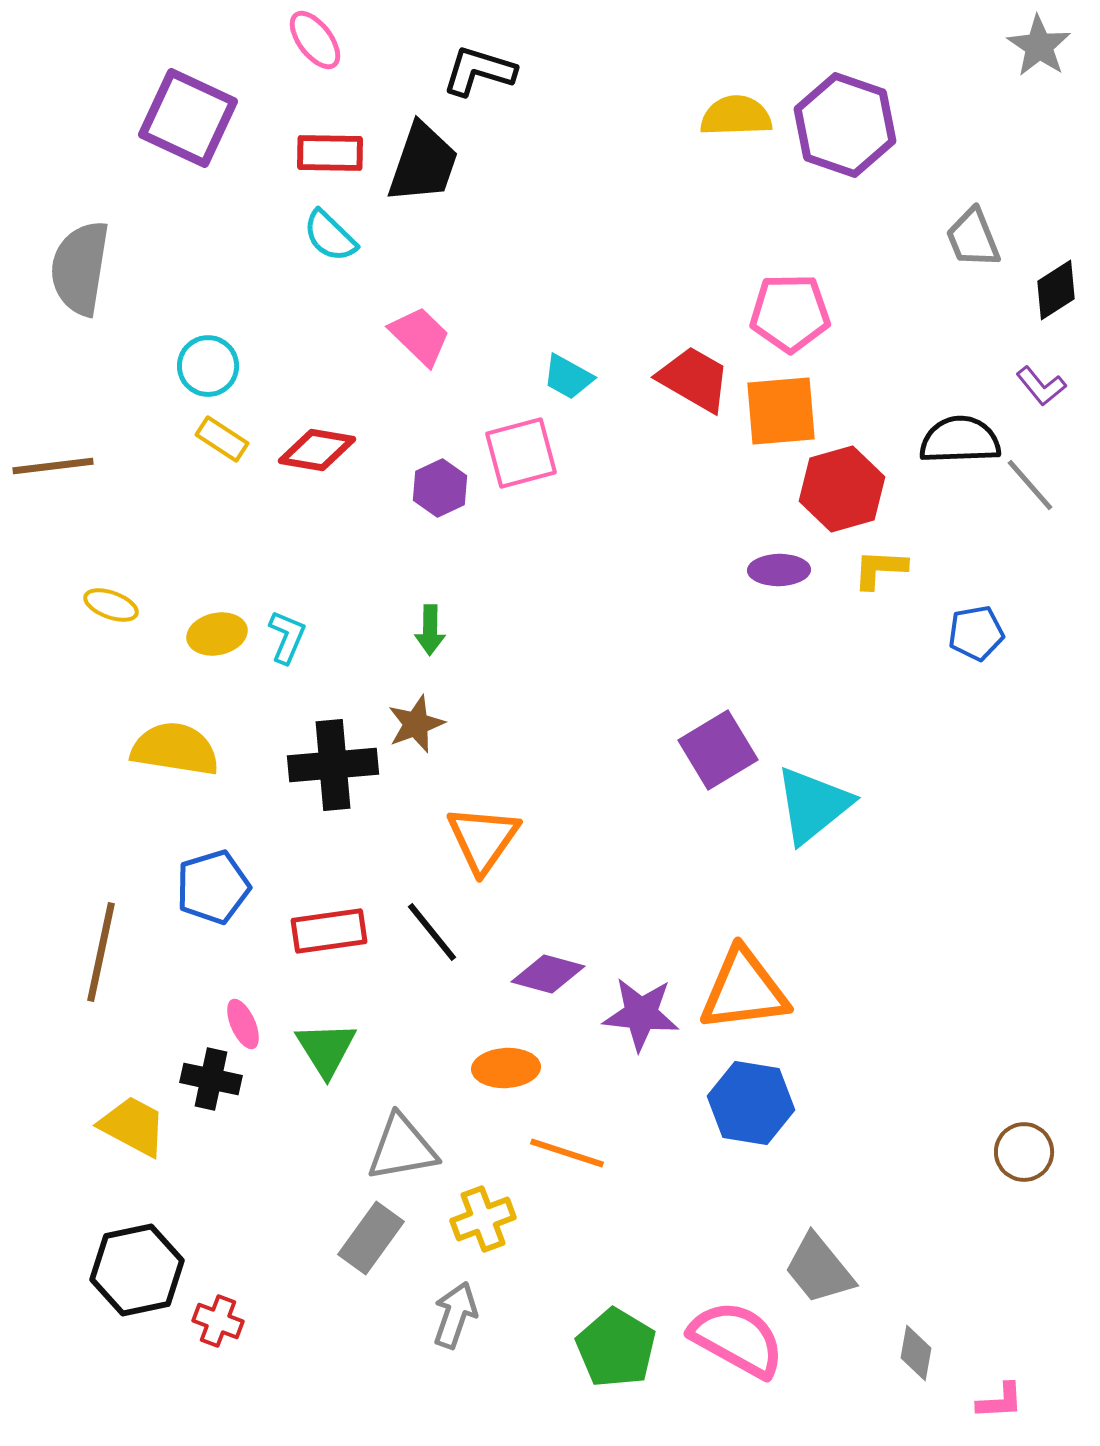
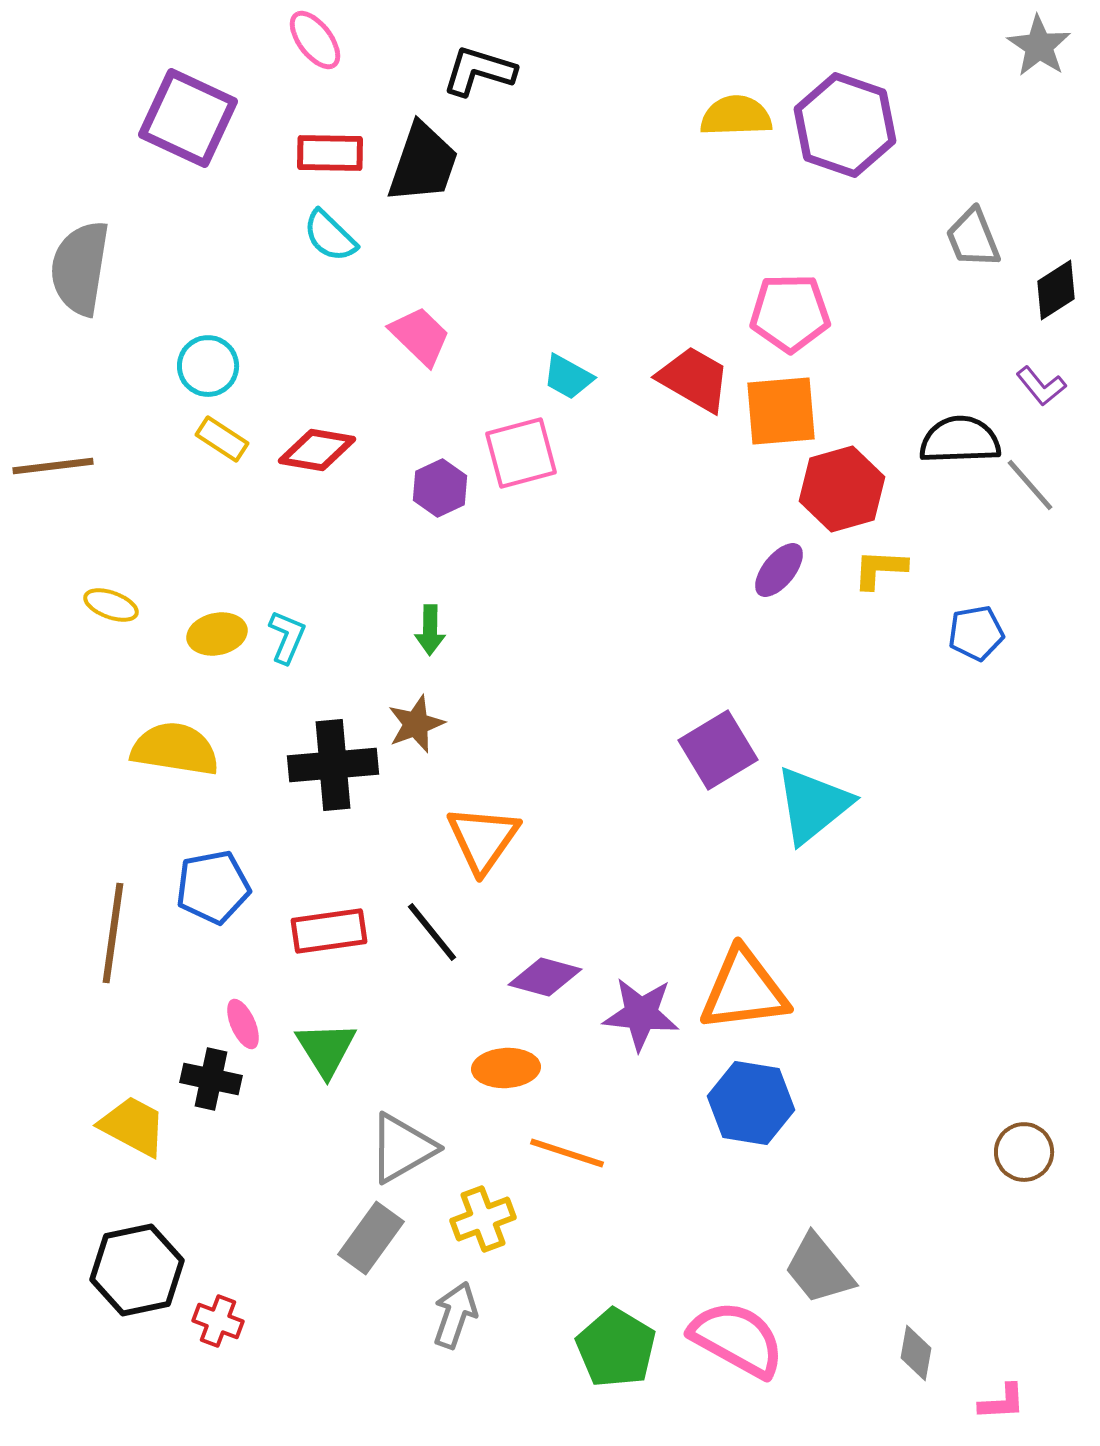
purple ellipse at (779, 570): rotated 50 degrees counterclockwise
blue pentagon at (213, 887): rotated 6 degrees clockwise
brown line at (101, 952): moved 12 px right, 19 px up; rotated 4 degrees counterclockwise
purple diamond at (548, 974): moved 3 px left, 3 px down
gray triangle at (402, 1148): rotated 20 degrees counterclockwise
pink L-shape at (1000, 1401): moved 2 px right, 1 px down
